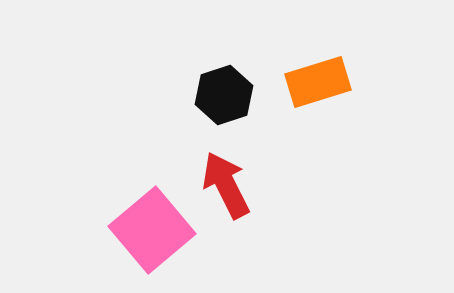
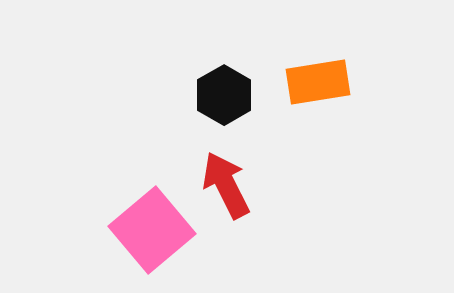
orange rectangle: rotated 8 degrees clockwise
black hexagon: rotated 12 degrees counterclockwise
